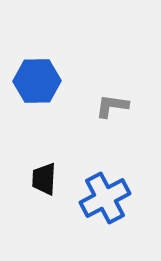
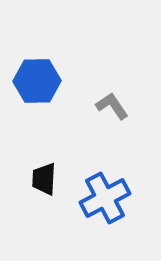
gray L-shape: rotated 48 degrees clockwise
